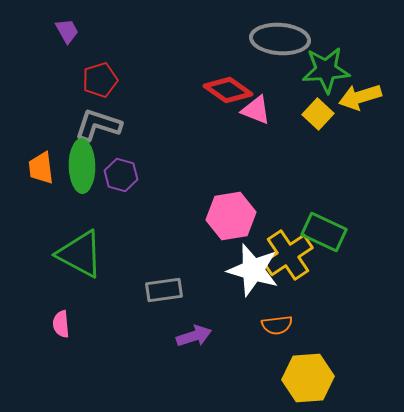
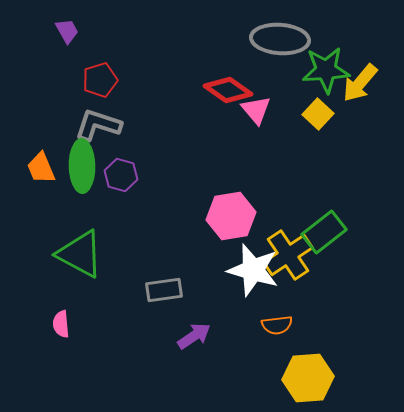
yellow arrow: moved 14 px up; rotated 33 degrees counterclockwise
pink triangle: rotated 28 degrees clockwise
orange trapezoid: rotated 16 degrees counterclockwise
green rectangle: rotated 63 degrees counterclockwise
purple arrow: rotated 16 degrees counterclockwise
